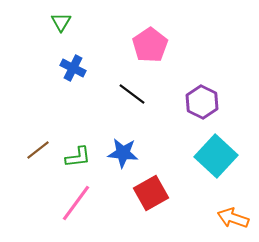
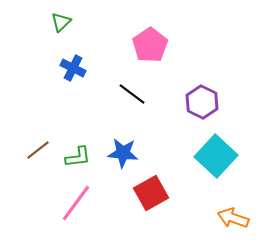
green triangle: rotated 15 degrees clockwise
